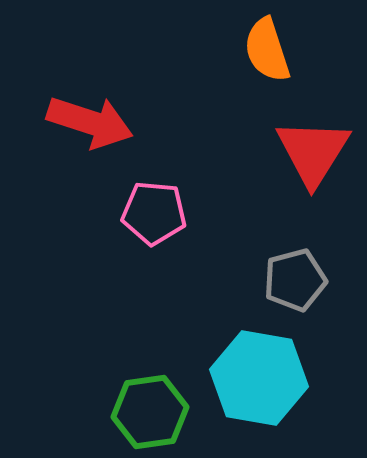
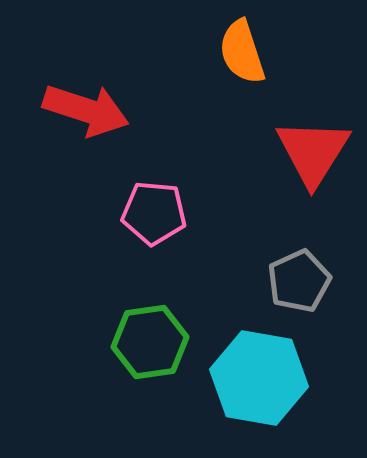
orange semicircle: moved 25 px left, 2 px down
red arrow: moved 4 px left, 12 px up
gray pentagon: moved 4 px right, 1 px down; rotated 10 degrees counterclockwise
green hexagon: moved 70 px up
